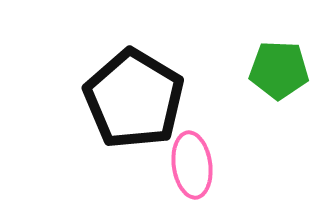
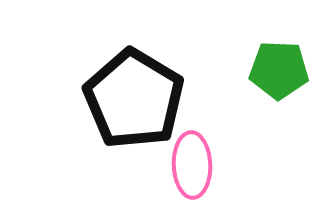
pink ellipse: rotated 6 degrees clockwise
